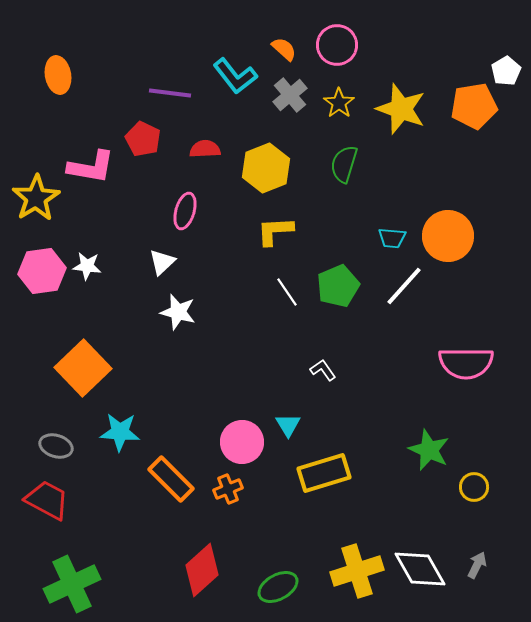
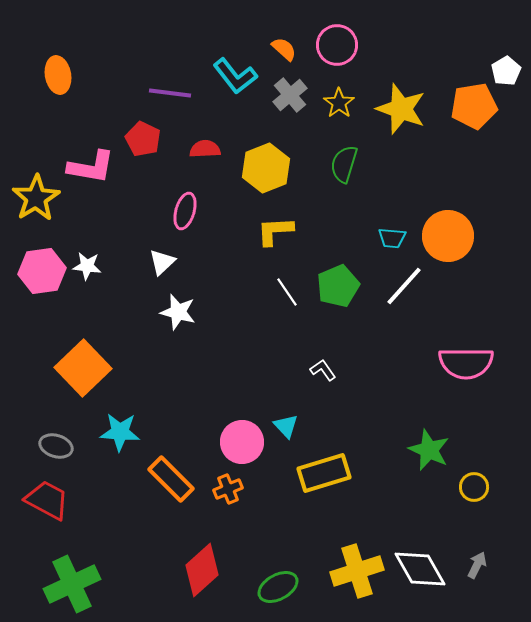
cyan triangle at (288, 425): moved 2 px left, 1 px down; rotated 12 degrees counterclockwise
